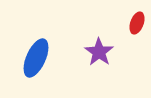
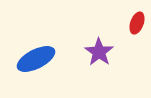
blue ellipse: moved 1 px down; rotated 39 degrees clockwise
